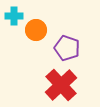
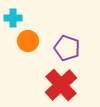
cyan cross: moved 1 px left, 2 px down
orange circle: moved 8 px left, 11 px down
